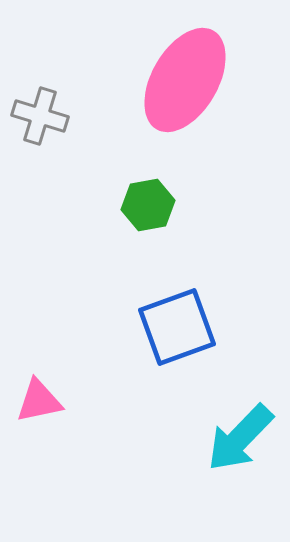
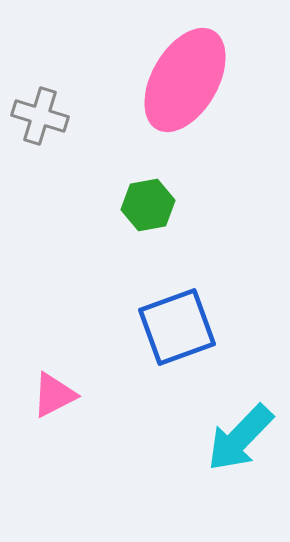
pink triangle: moved 15 px right, 6 px up; rotated 15 degrees counterclockwise
